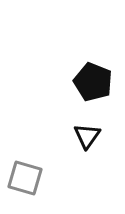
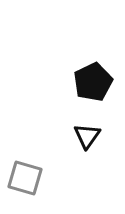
black pentagon: rotated 24 degrees clockwise
